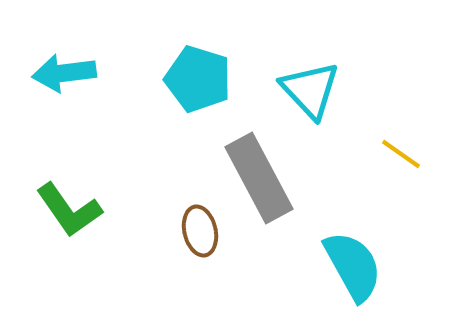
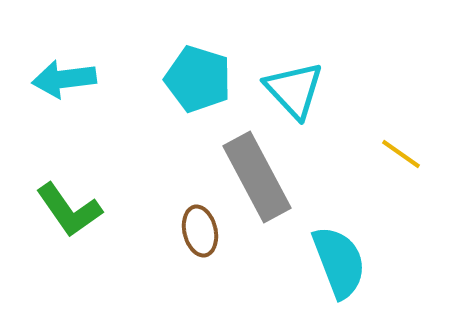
cyan arrow: moved 6 px down
cyan triangle: moved 16 px left
gray rectangle: moved 2 px left, 1 px up
cyan semicircle: moved 14 px left, 4 px up; rotated 8 degrees clockwise
